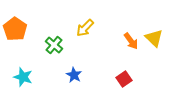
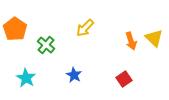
orange arrow: rotated 18 degrees clockwise
green cross: moved 8 px left
cyan star: moved 3 px right, 1 px down; rotated 12 degrees clockwise
